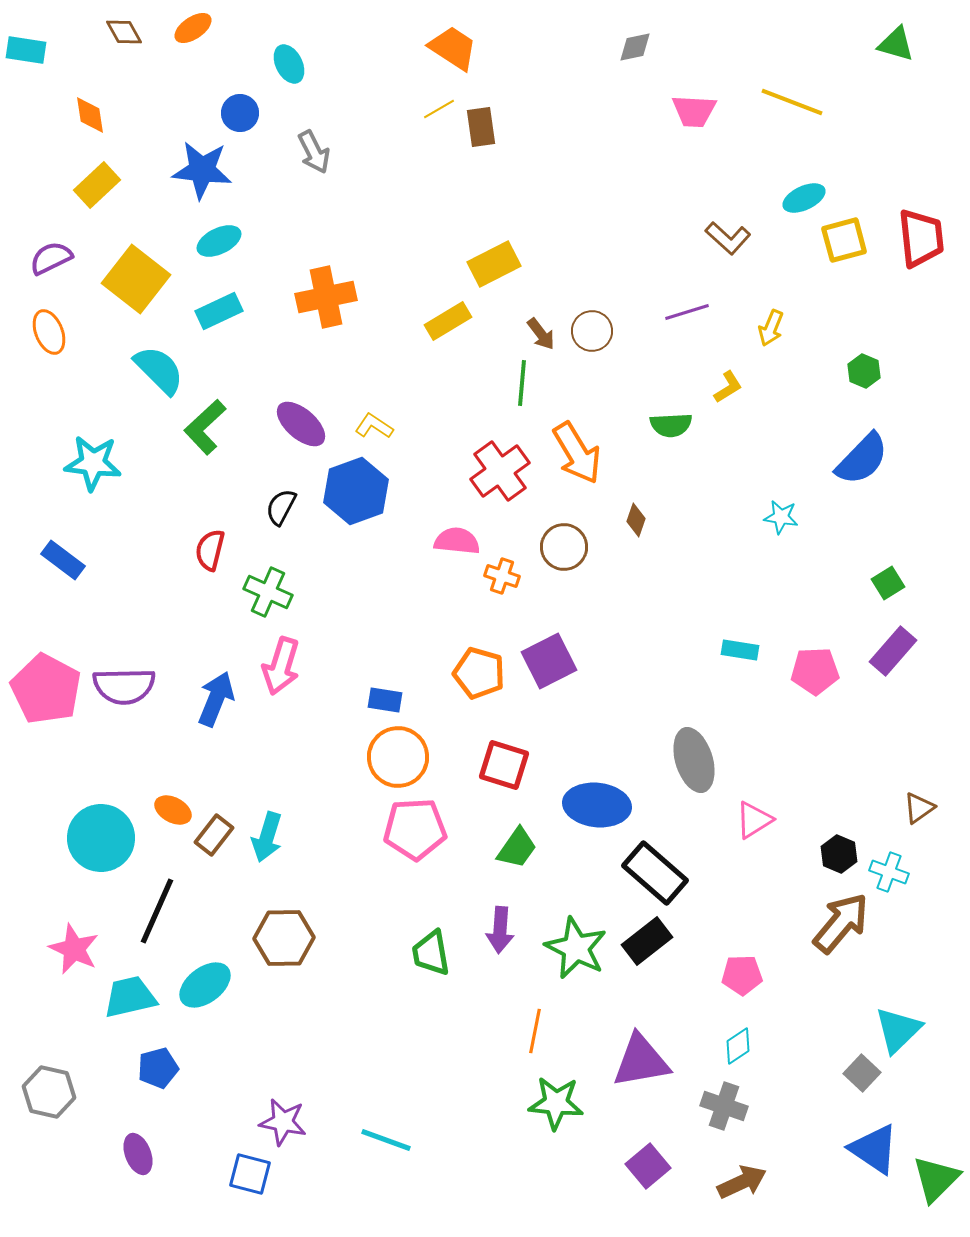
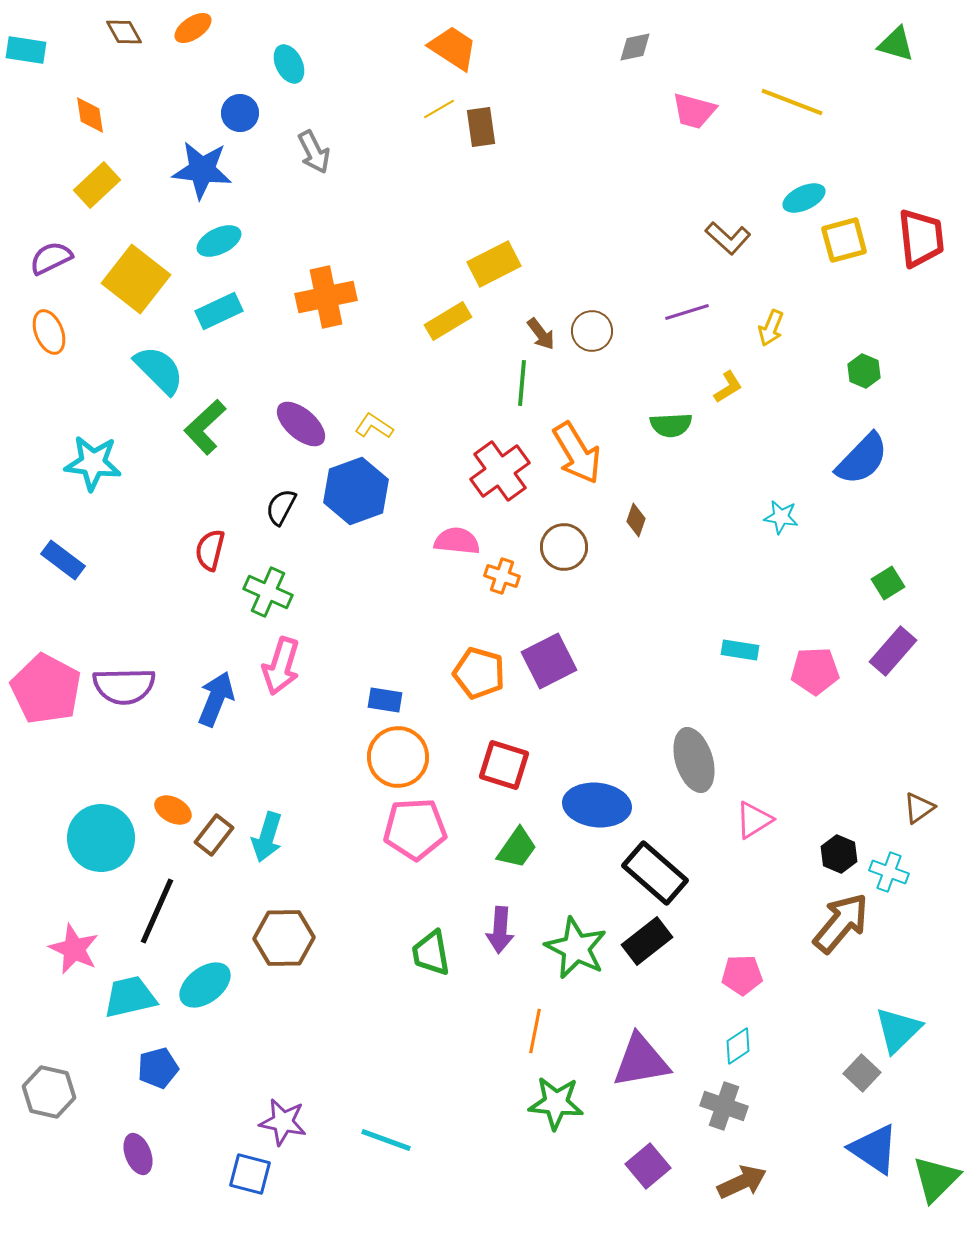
pink trapezoid at (694, 111): rotated 12 degrees clockwise
